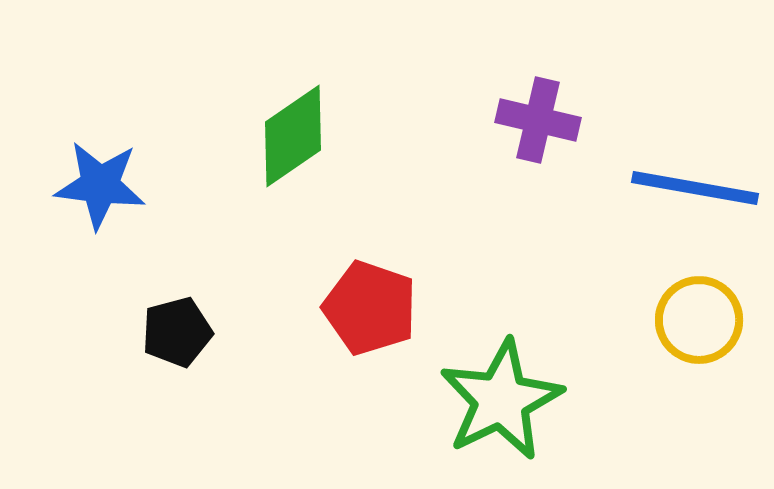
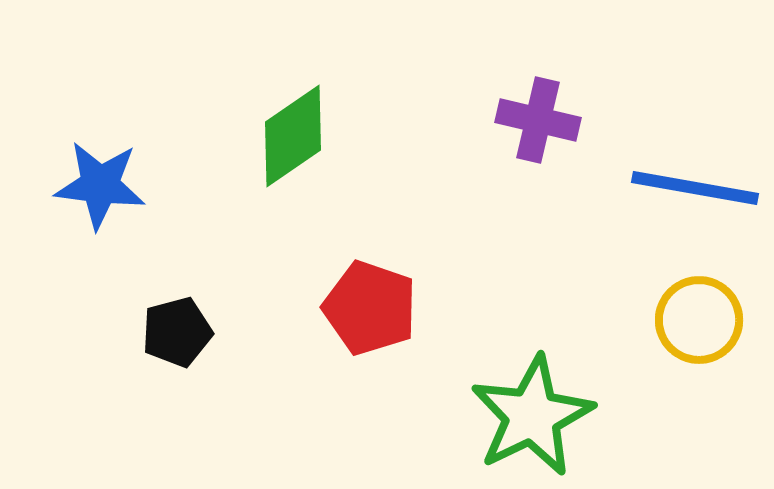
green star: moved 31 px right, 16 px down
